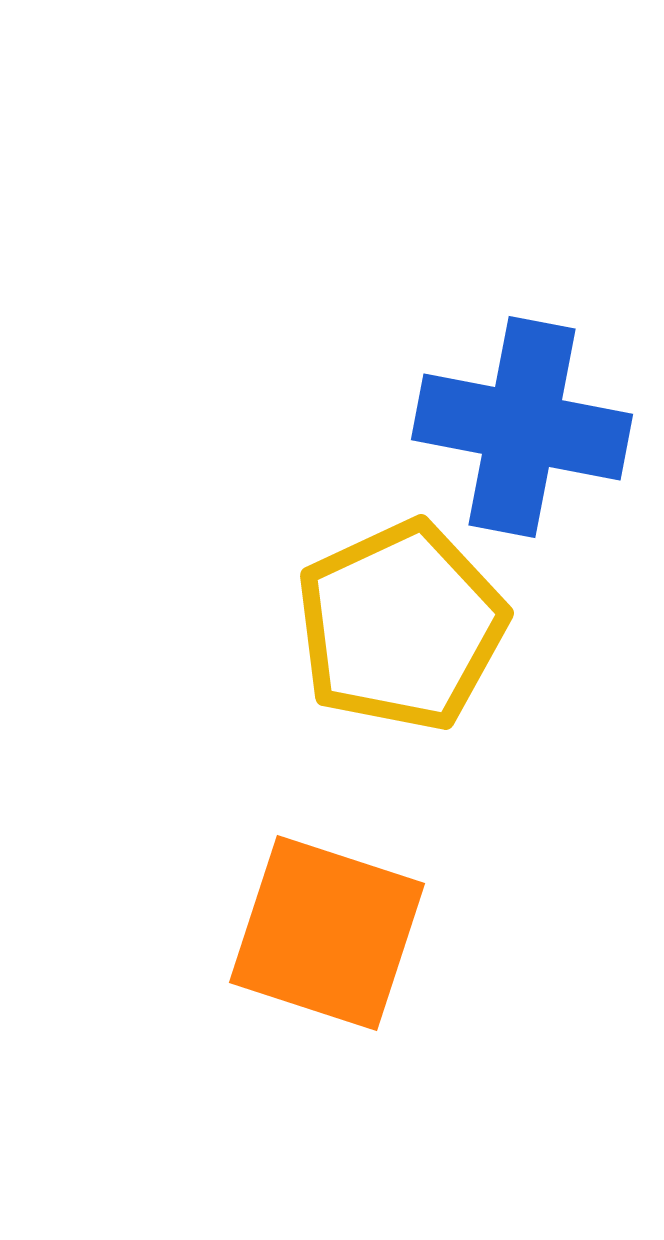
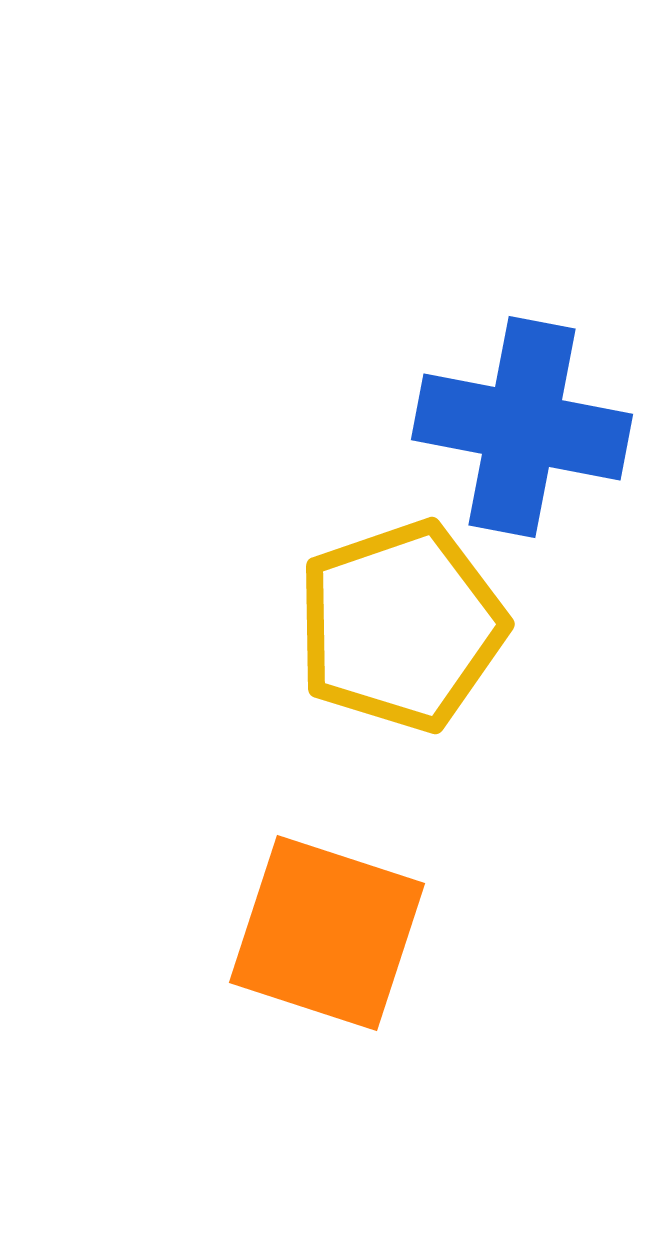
yellow pentagon: rotated 6 degrees clockwise
